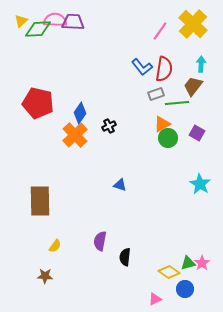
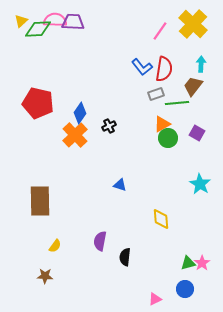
yellow diamond: moved 8 px left, 53 px up; rotated 50 degrees clockwise
